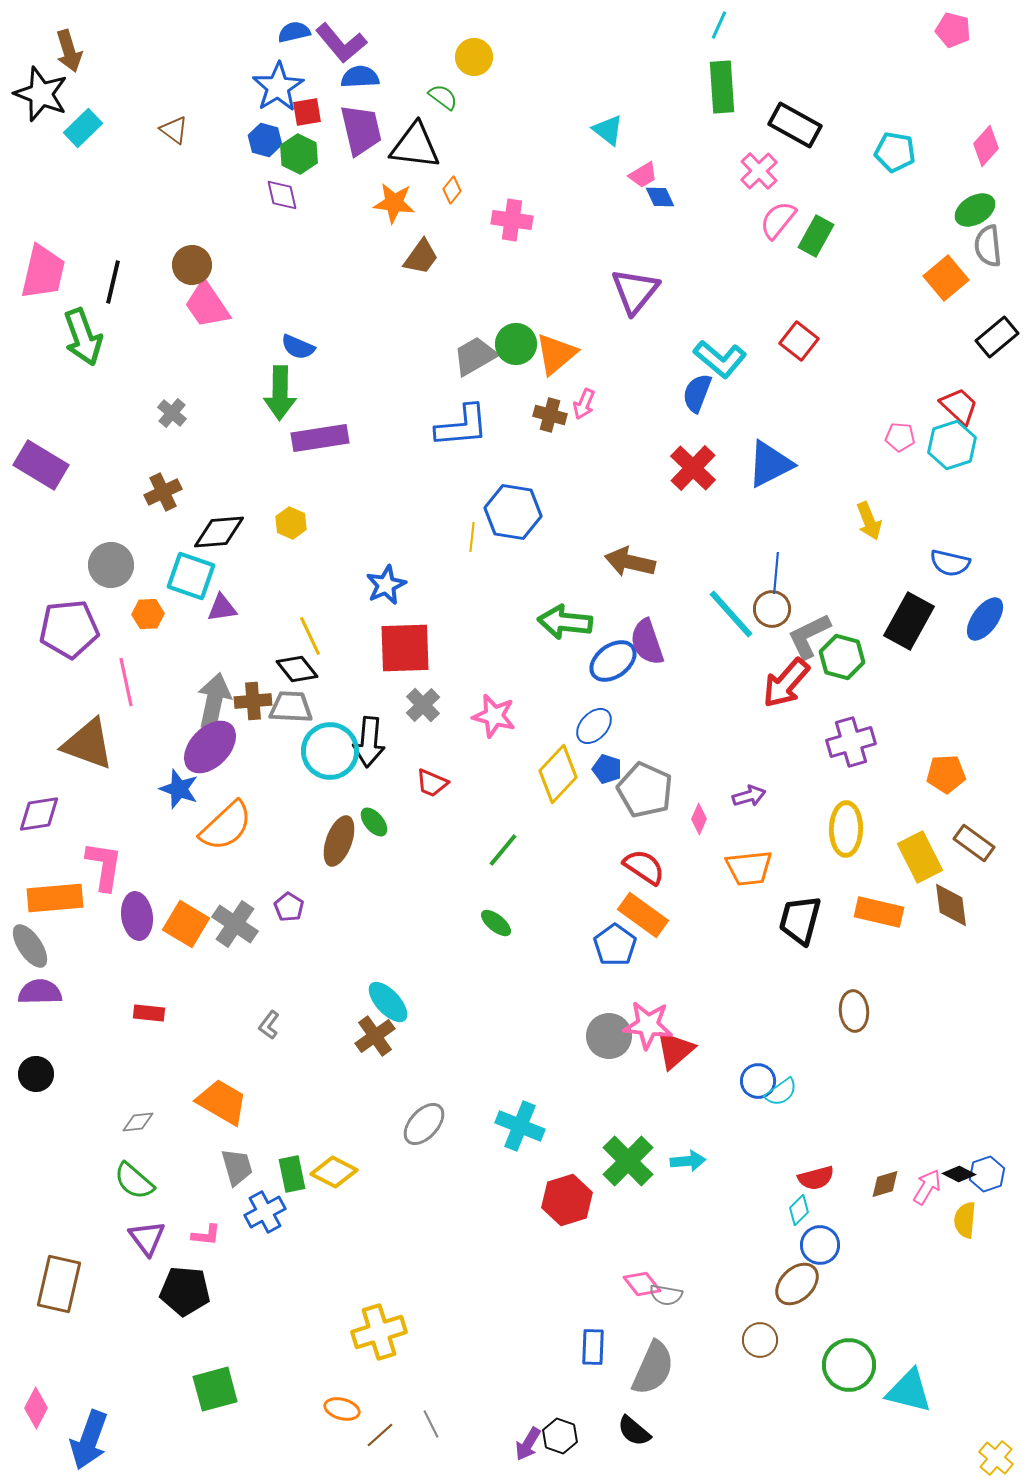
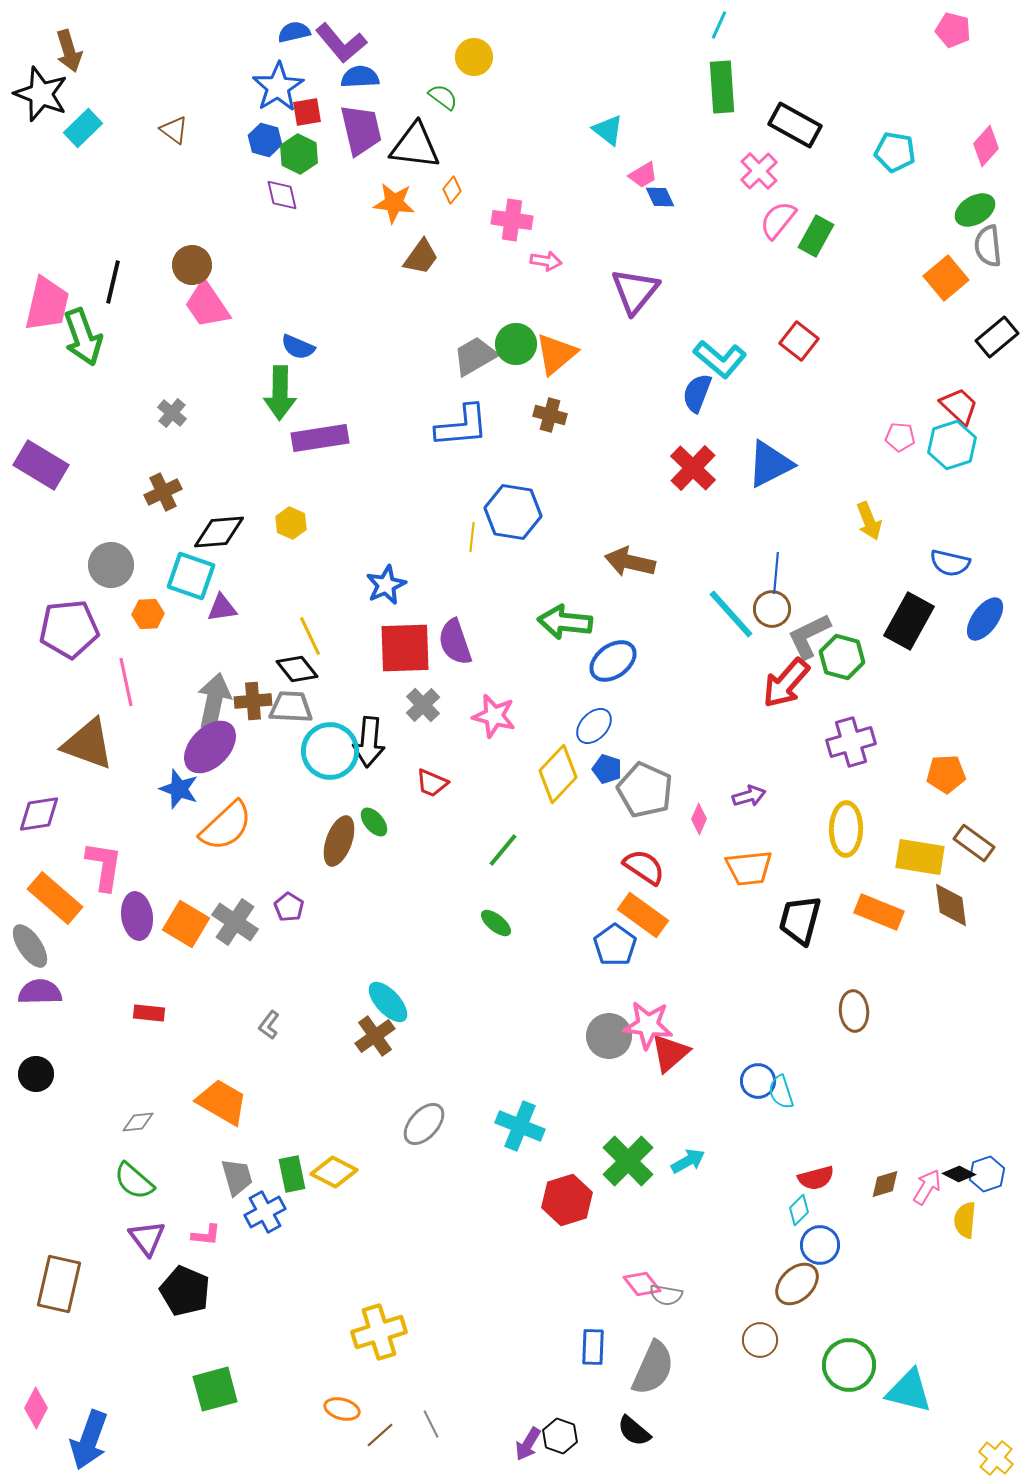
pink trapezoid at (43, 272): moved 4 px right, 32 px down
pink arrow at (584, 404): moved 38 px left, 143 px up; rotated 104 degrees counterclockwise
purple semicircle at (647, 642): moved 192 px left
yellow rectangle at (920, 857): rotated 54 degrees counterclockwise
orange rectangle at (55, 898): rotated 46 degrees clockwise
orange rectangle at (879, 912): rotated 9 degrees clockwise
gray cross at (235, 924): moved 2 px up
red triangle at (675, 1050): moved 5 px left, 3 px down
cyan semicircle at (781, 1092): rotated 108 degrees clockwise
cyan arrow at (688, 1161): rotated 24 degrees counterclockwise
gray trapezoid at (237, 1167): moved 10 px down
black pentagon at (185, 1291): rotated 18 degrees clockwise
